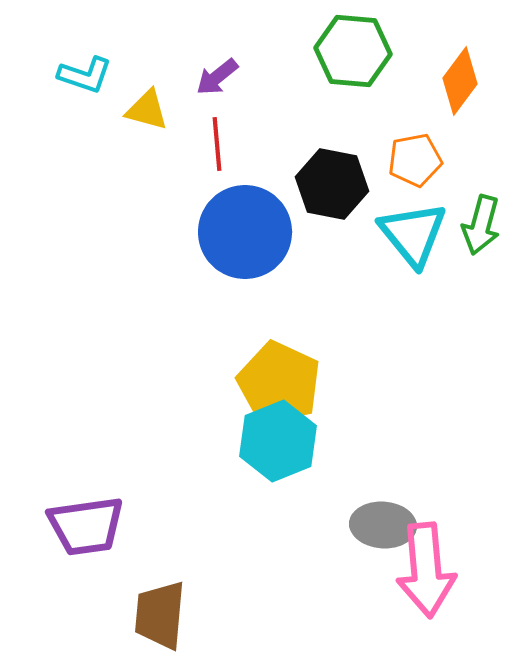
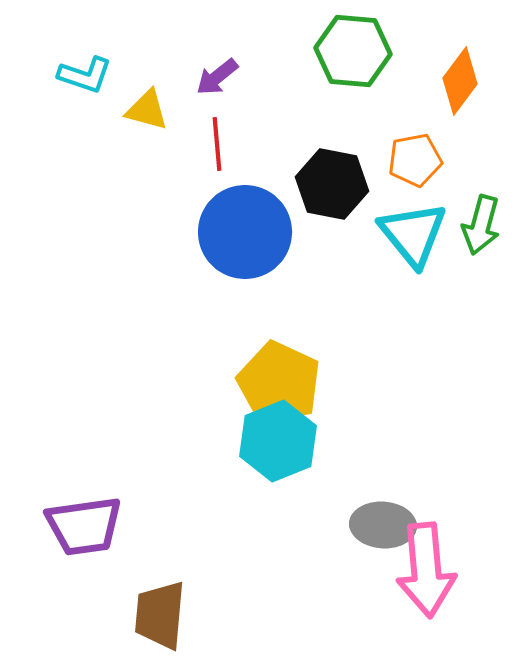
purple trapezoid: moved 2 px left
